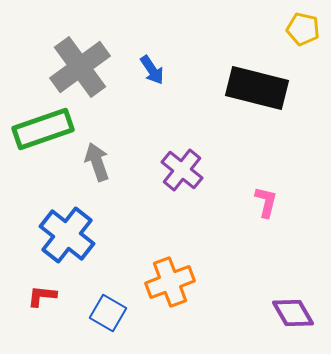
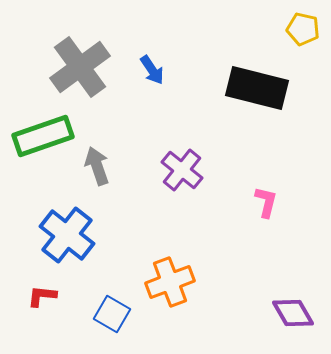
green rectangle: moved 7 px down
gray arrow: moved 4 px down
blue square: moved 4 px right, 1 px down
